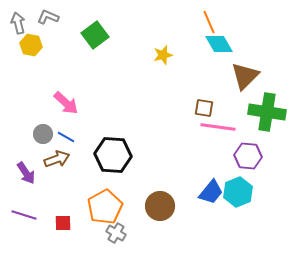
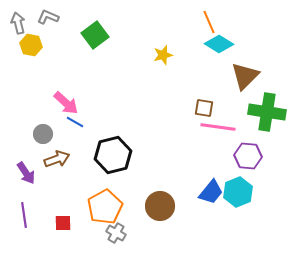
cyan diamond: rotated 28 degrees counterclockwise
blue line: moved 9 px right, 15 px up
black hexagon: rotated 18 degrees counterclockwise
purple line: rotated 65 degrees clockwise
